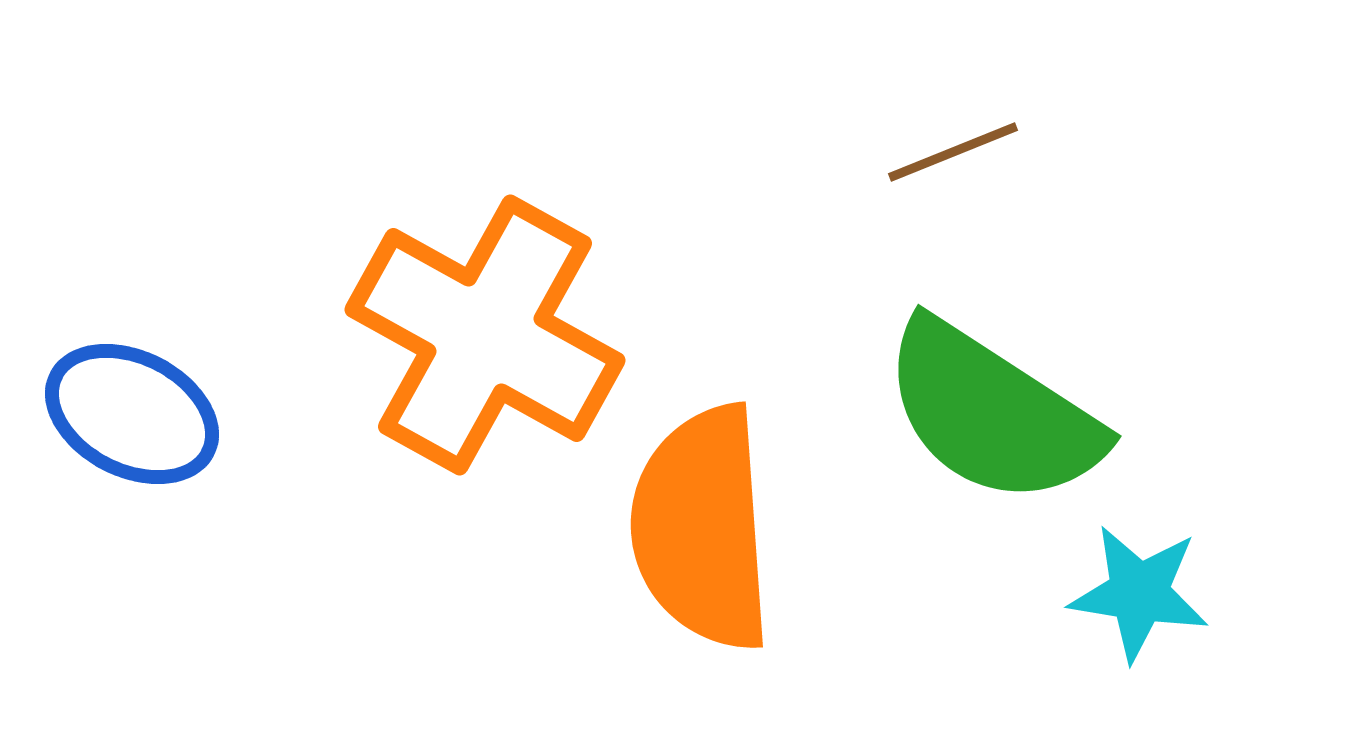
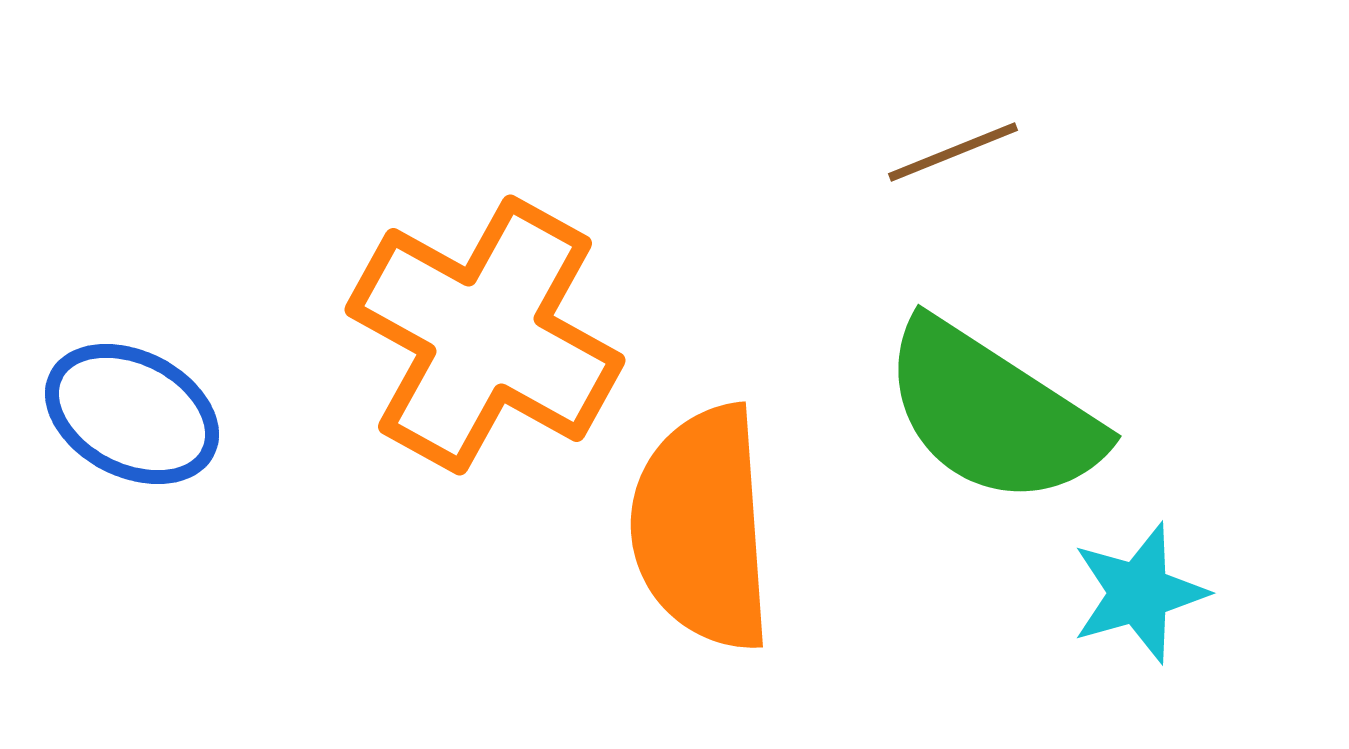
cyan star: rotated 25 degrees counterclockwise
